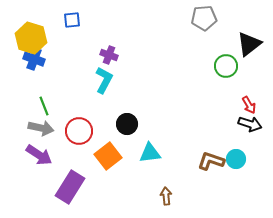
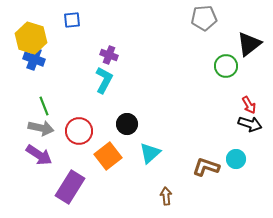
cyan triangle: rotated 35 degrees counterclockwise
brown L-shape: moved 5 px left, 6 px down
